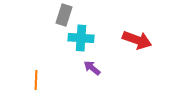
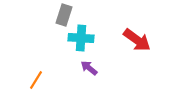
red arrow: rotated 16 degrees clockwise
purple arrow: moved 3 px left
orange line: rotated 30 degrees clockwise
